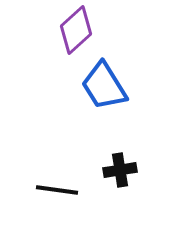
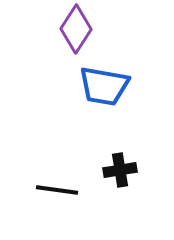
purple diamond: moved 1 px up; rotated 15 degrees counterclockwise
blue trapezoid: rotated 48 degrees counterclockwise
